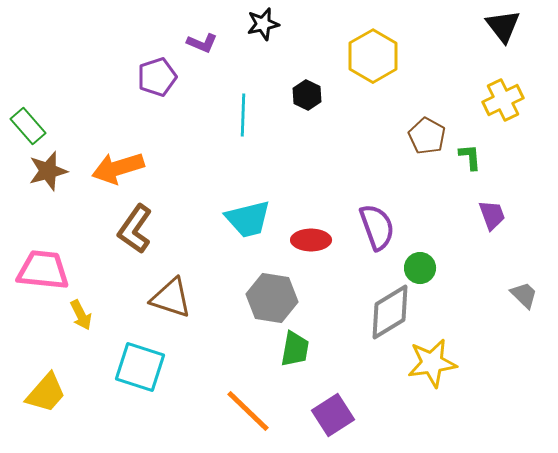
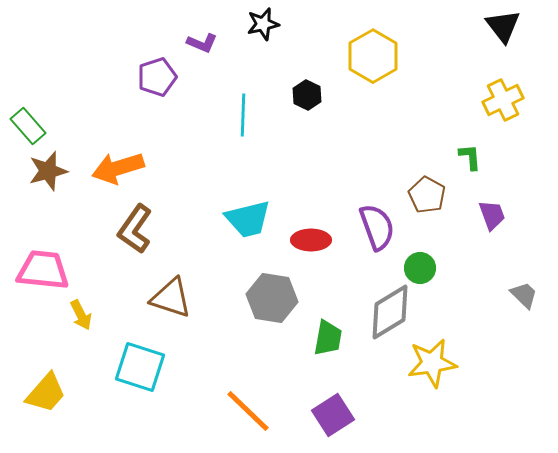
brown pentagon: moved 59 px down
green trapezoid: moved 33 px right, 11 px up
